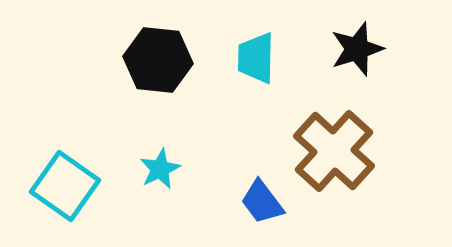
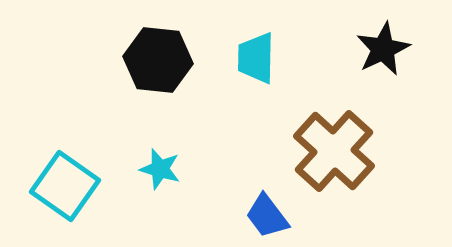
black star: moved 26 px right; rotated 8 degrees counterclockwise
cyan star: rotated 30 degrees counterclockwise
blue trapezoid: moved 5 px right, 14 px down
